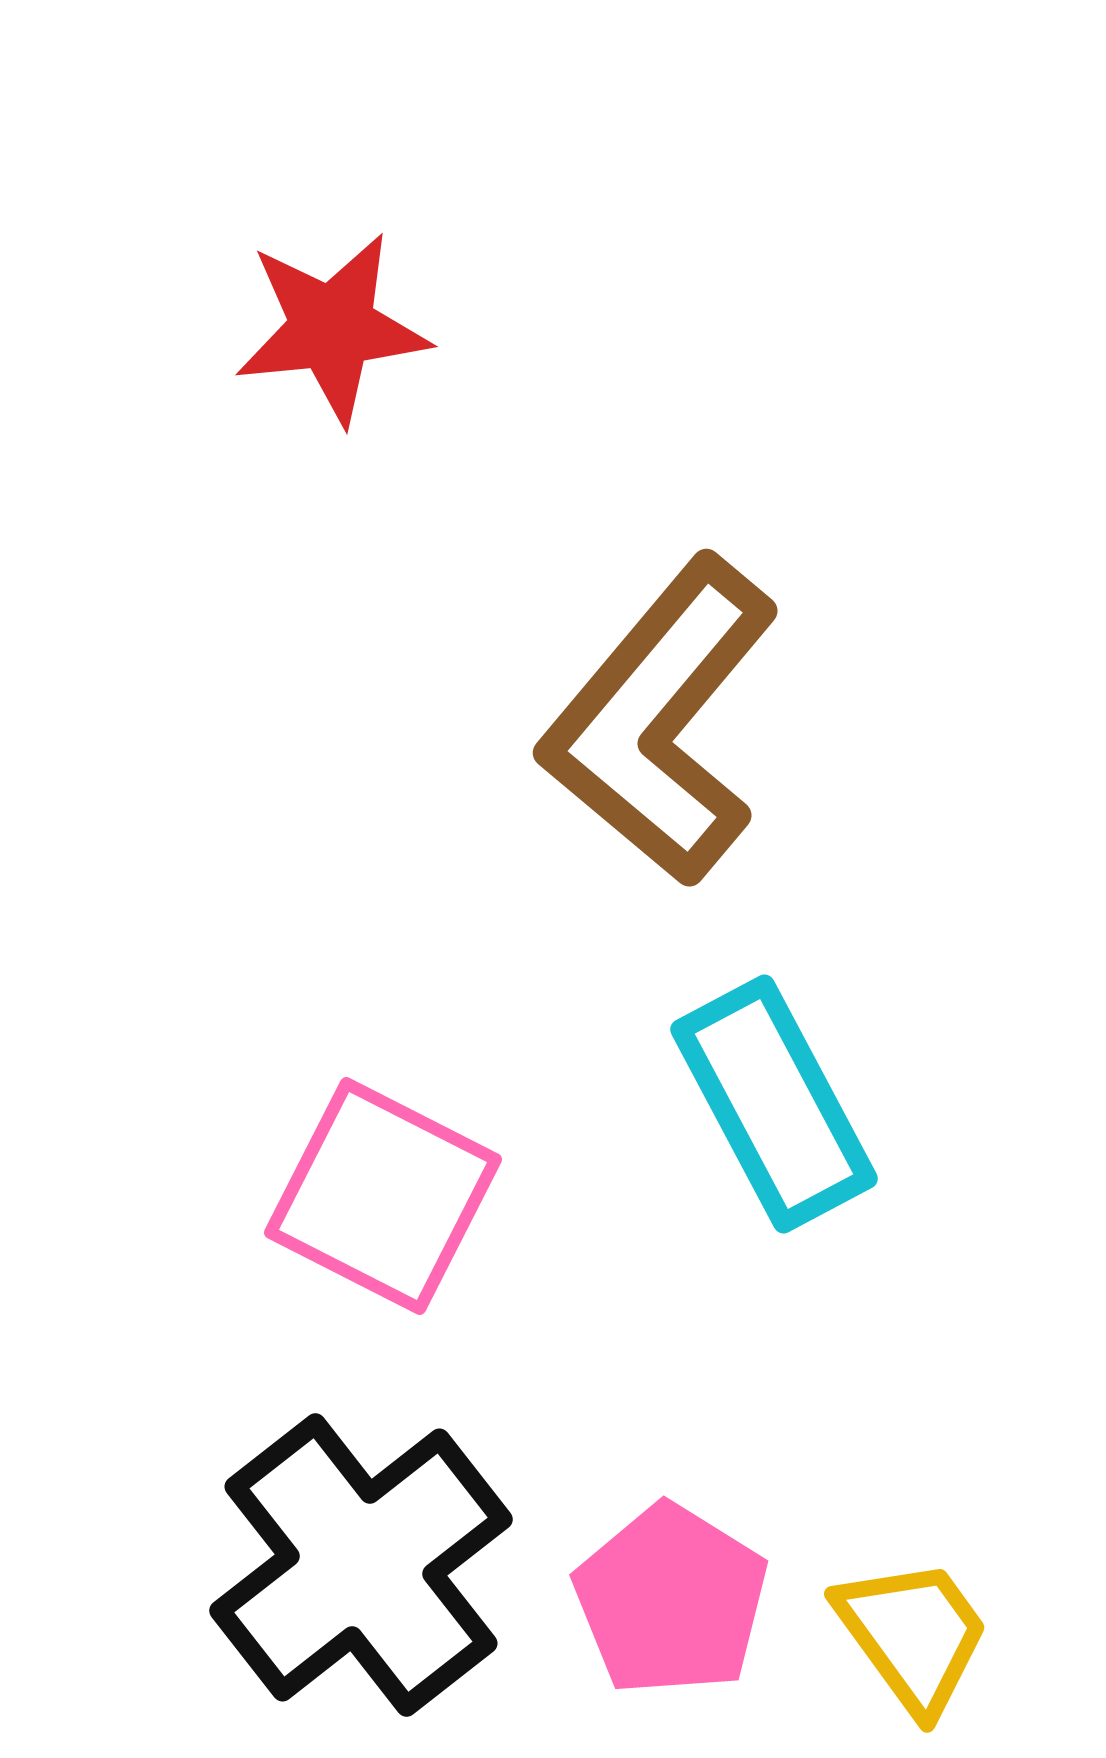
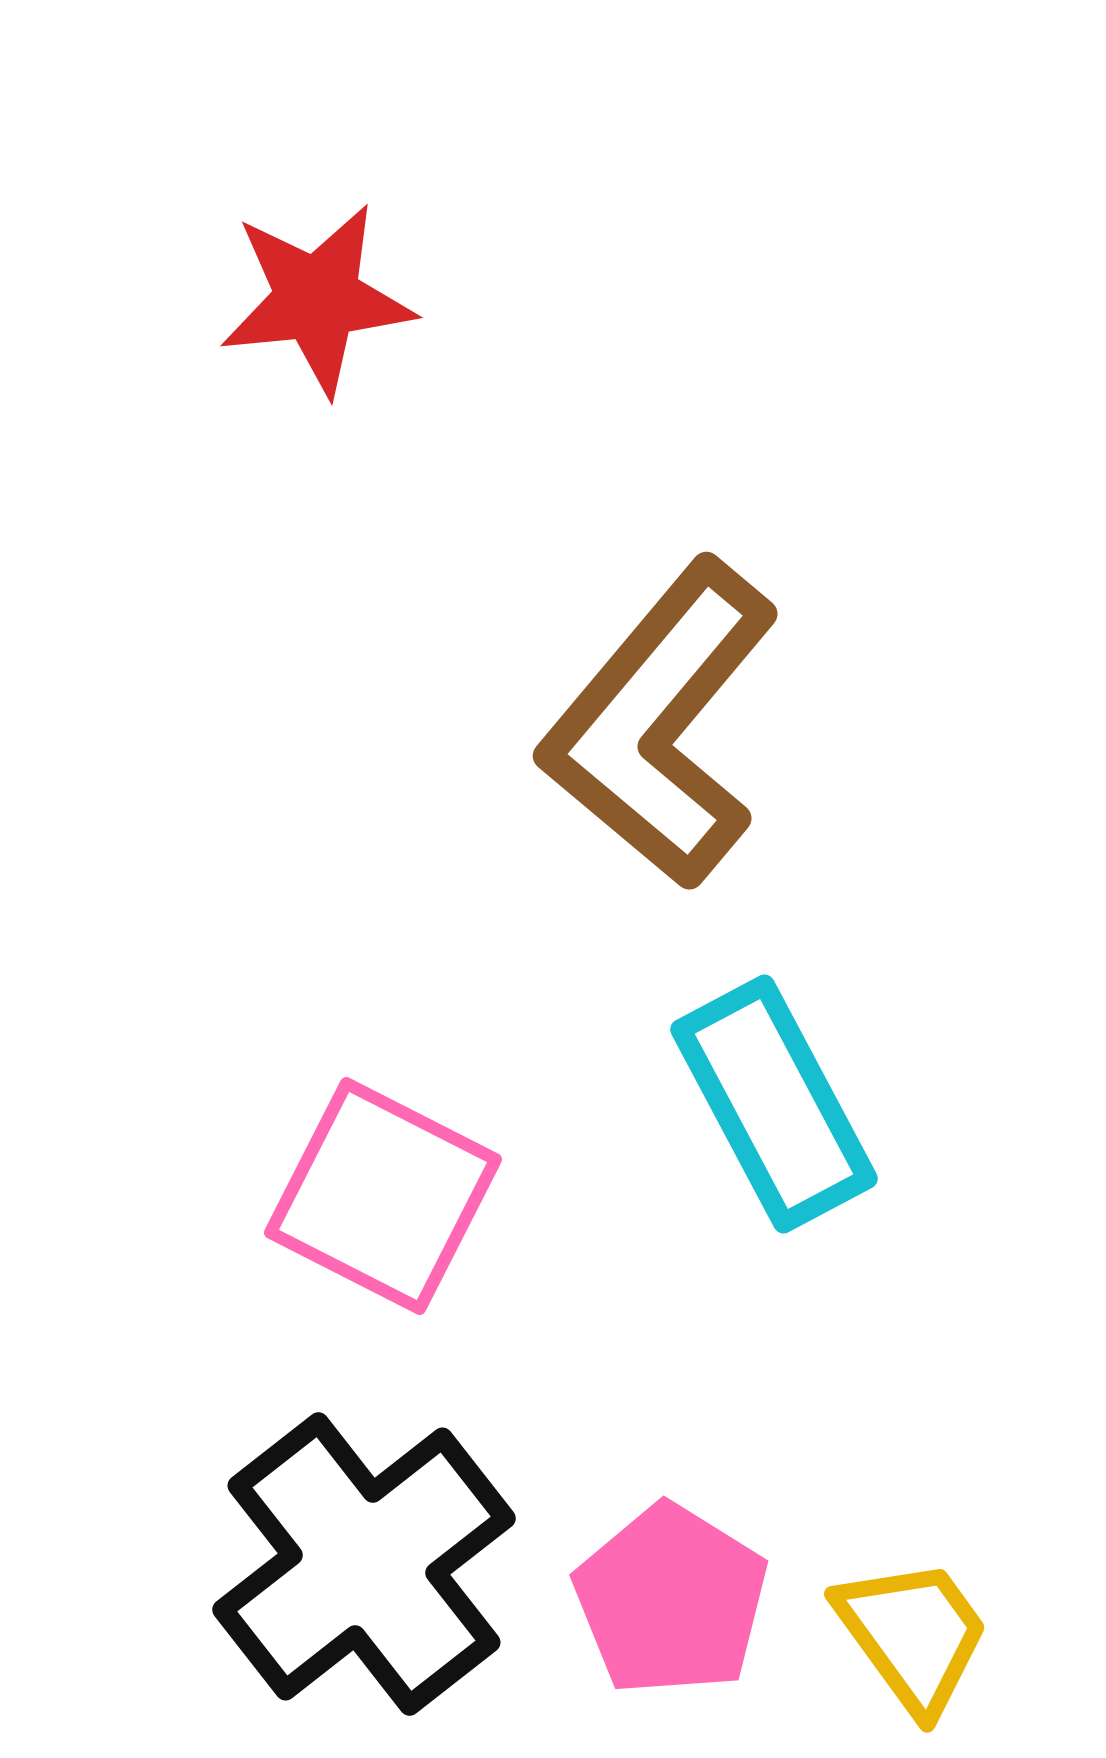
red star: moved 15 px left, 29 px up
brown L-shape: moved 3 px down
black cross: moved 3 px right, 1 px up
